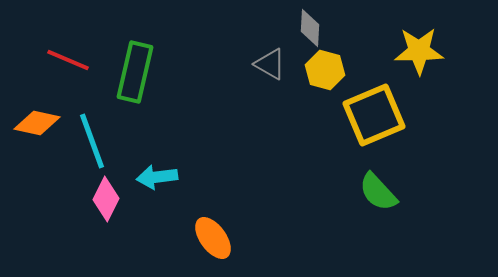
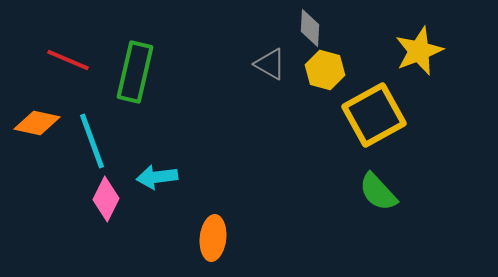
yellow star: rotated 21 degrees counterclockwise
yellow square: rotated 6 degrees counterclockwise
orange ellipse: rotated 42 degrees clockwise
